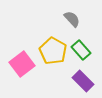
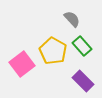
green rectangle: moved 1 px right, 4 px up
